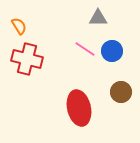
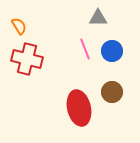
pink line: rotated 35 degrees clockwise
brown circle: moved 9 px left
